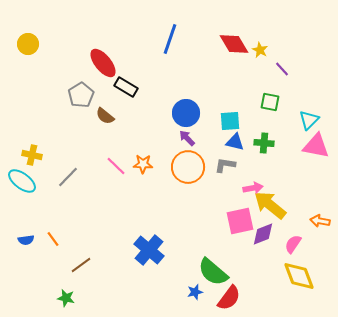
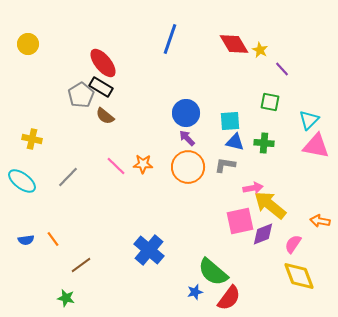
black rectangle: moved 25 px left
yellow cross: moved 16 px up
